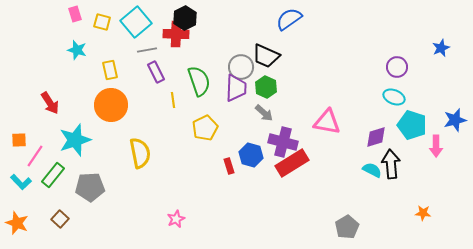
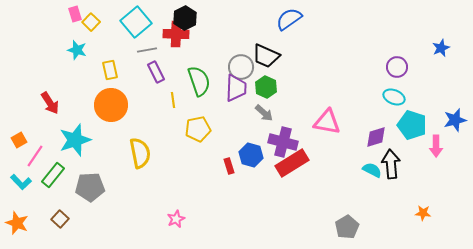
yellow square at (102, 22): moved 11 px left; rotated 30 degrees clockwise
yellow pentagon at (205, 128): moved 7 px left, 1 px down; rotated 15 degrees clockwise
orange square at (19, 140): rotated 28 degrees counterclockwise
